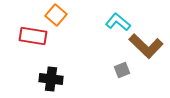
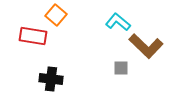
gray square: moved 1 px left, 2 px up; rotated 21 degrees clockwise
